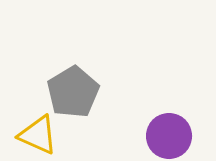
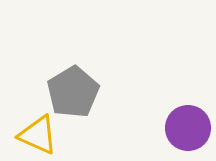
purple circle: moved 19 px right, 8 px up
